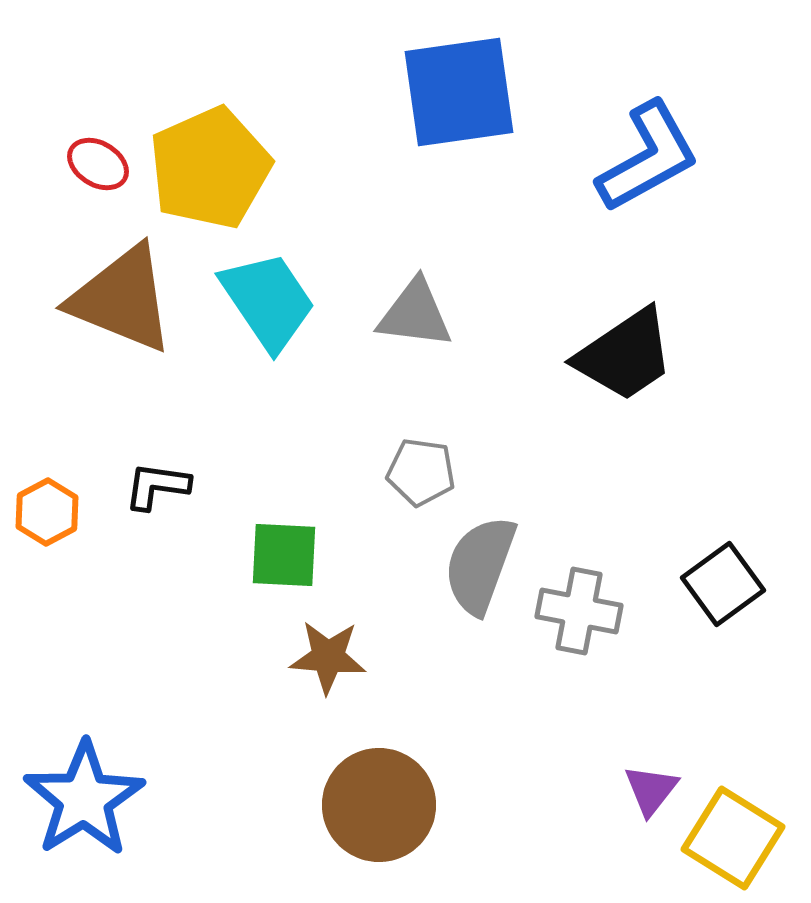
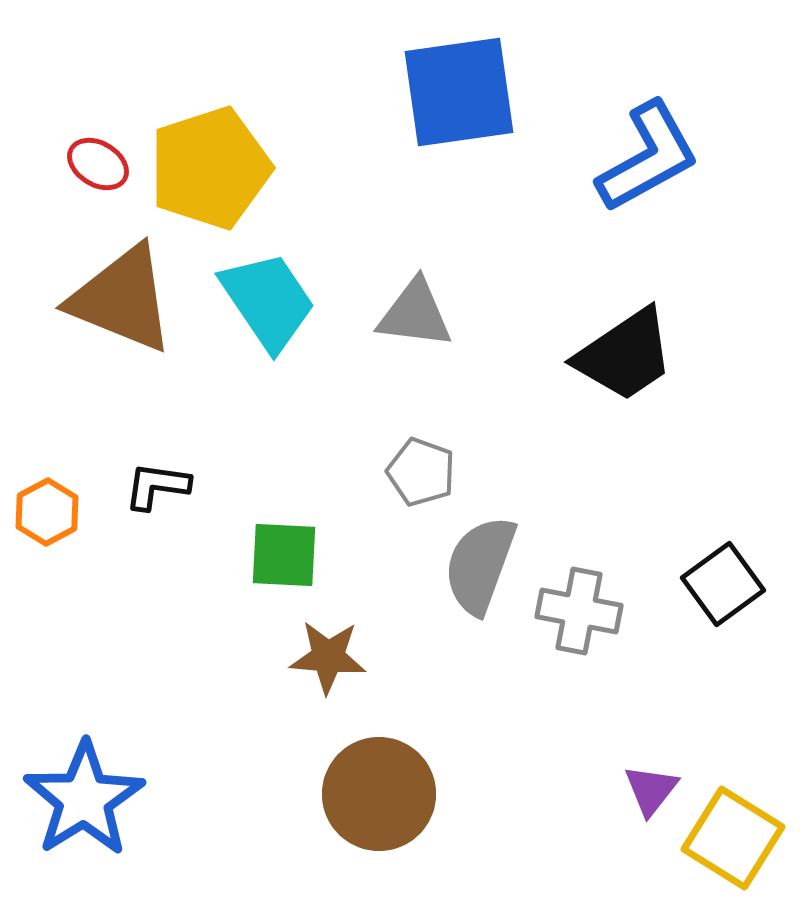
yellow pentagon: rotated 6 degrees clockwise
gray pentagon: rotated 12 degrees clockwise
brown circle: moved 11 px up
